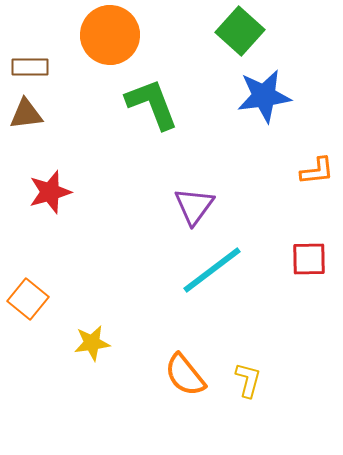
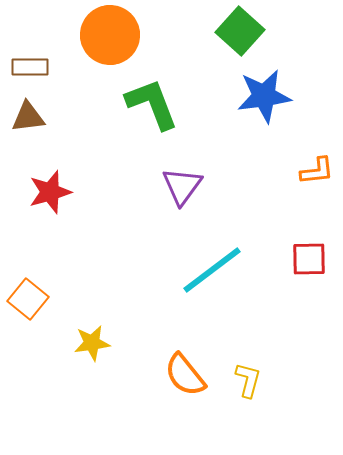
brown triangle: moved 2 px right, 3 px down
purple triangle: moved 12 px left, 20 px up
